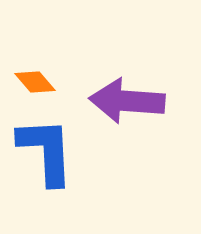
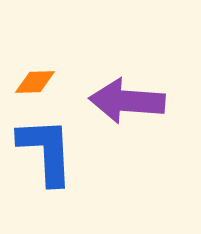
orange diamond: rotated 51 degrees counterclockwise
